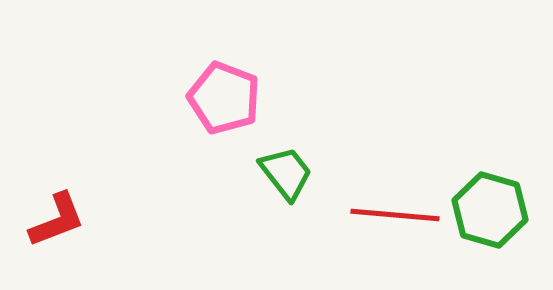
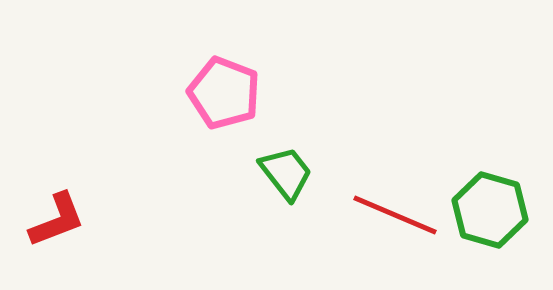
pink pentagon: moved 5 px up
red line: rotated 18 degrees clockwise
